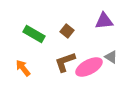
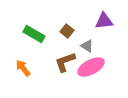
gray triangle: moved 24 px left, 11 px up
pink ellipse: moved 2 px right
